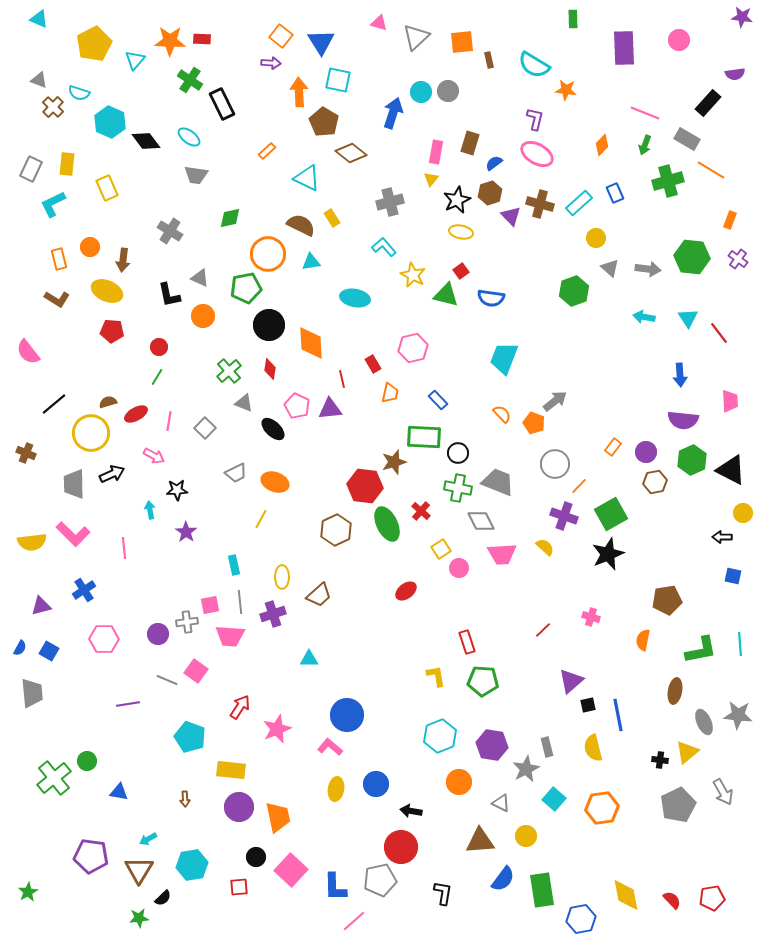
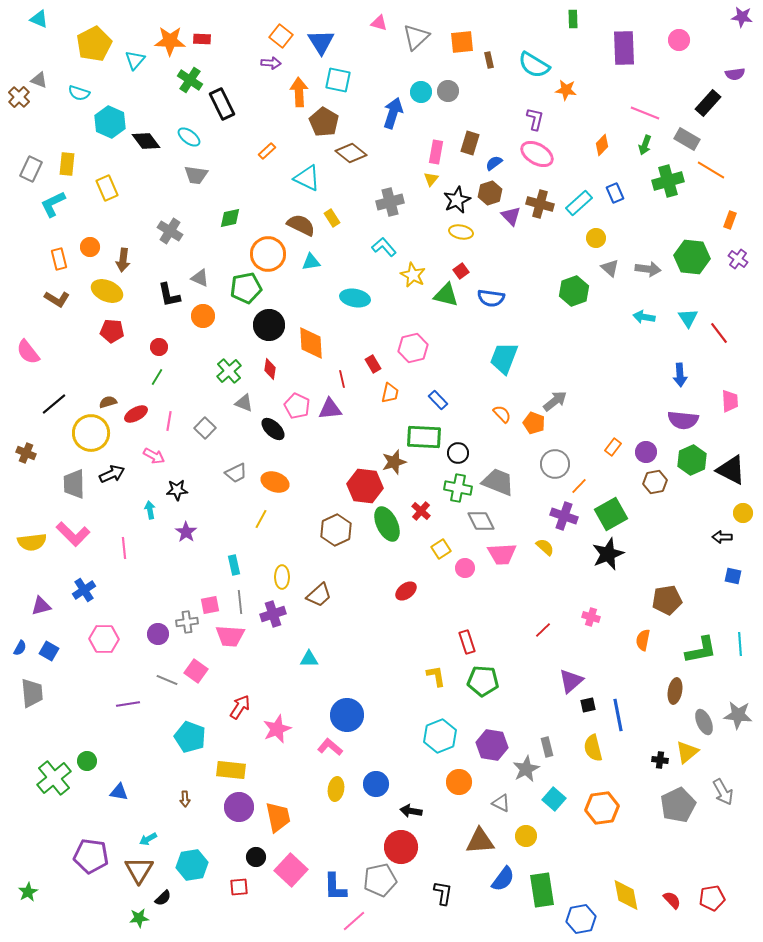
brown cross at (53, 107): moved 34 px left, 10 px up
pink circle at (459, 568): moved 6 px right
